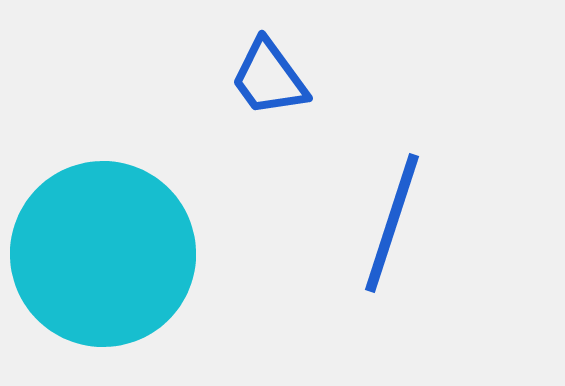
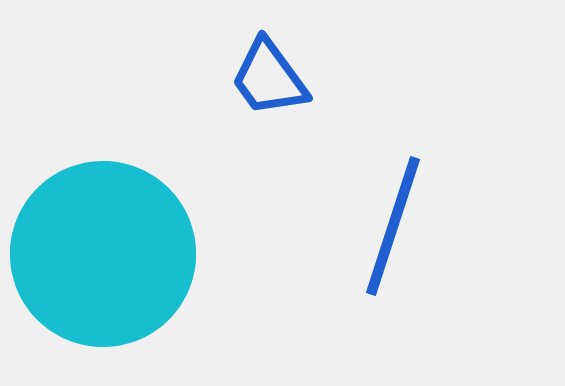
blue line: moved 1 px right, 3 px down
